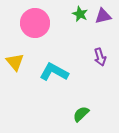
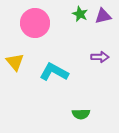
purple arrow: rotated 72 degrees counterclockwise
green semicircle: rotated 138 degrees counterclockwise
